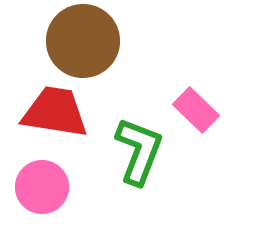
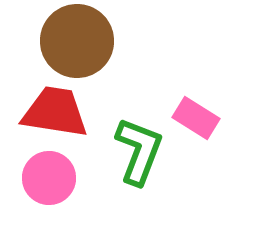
brown circle: moved 6 px left
pink rectangle: moved 8 px down; rotated 12 degrees counterclockwise
pink circle: moved 7 px right, 9 px up
